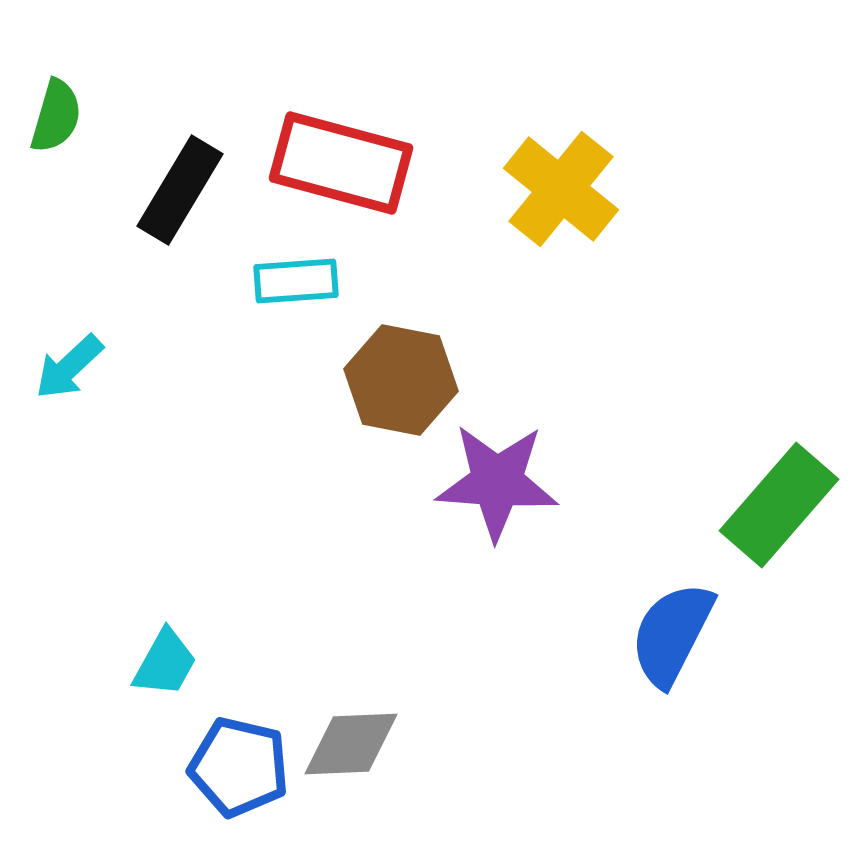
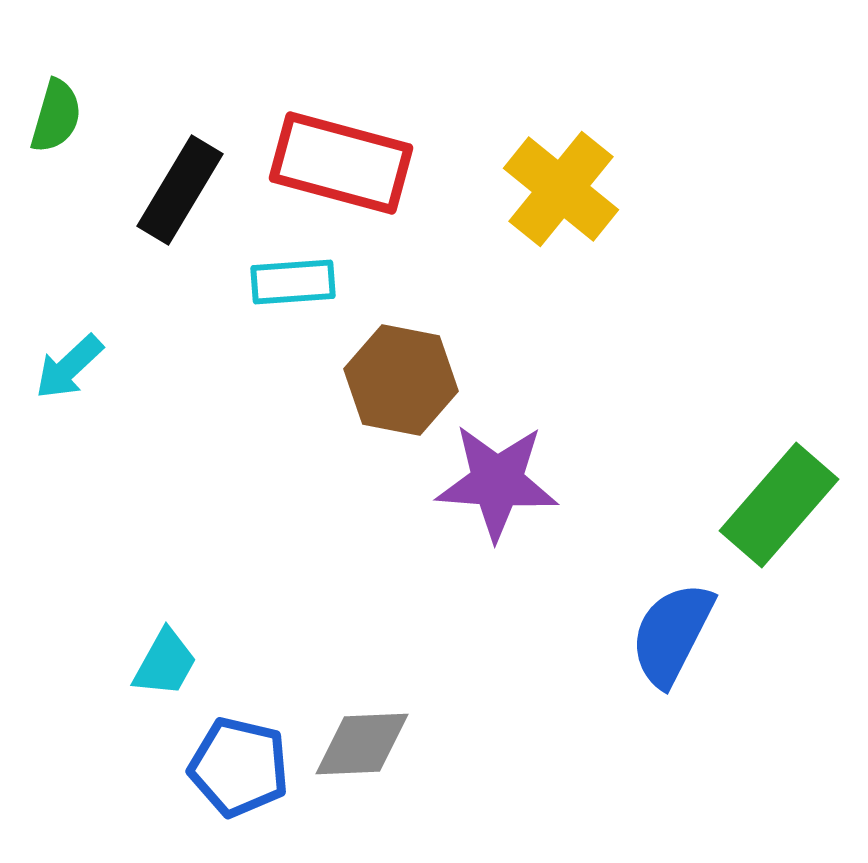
cyan rectangle: moved 3 px left, 1 px down
gray diamond: moved 11 px right
